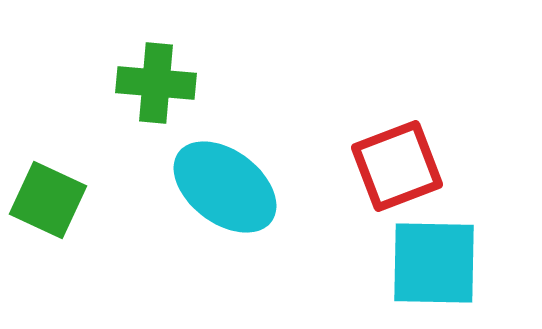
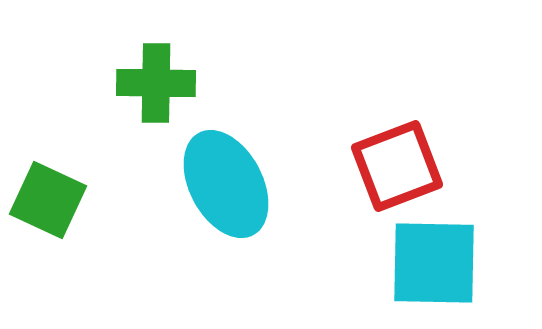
green cross: rotated 4 degrees counterclockwise
cyan ellipse: moved 1 px right, 3 px up; rotated 25 degrees clockwise
